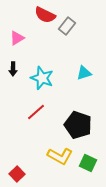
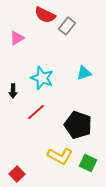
black arrow: moved 22 px down
